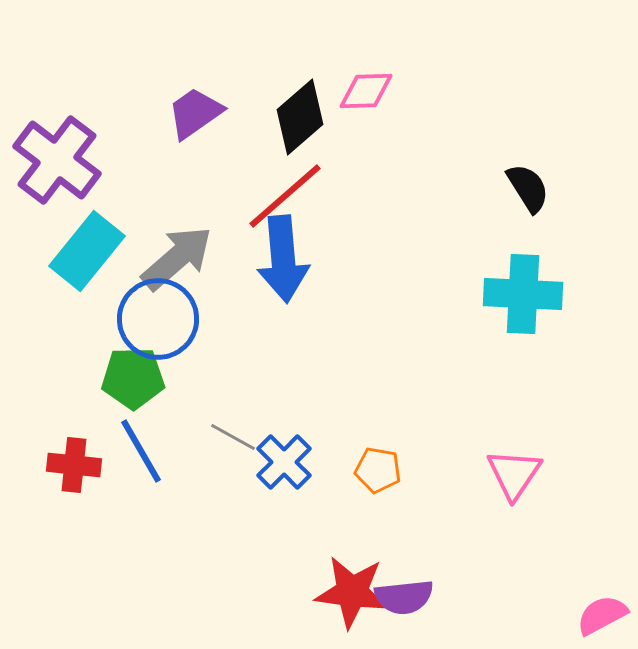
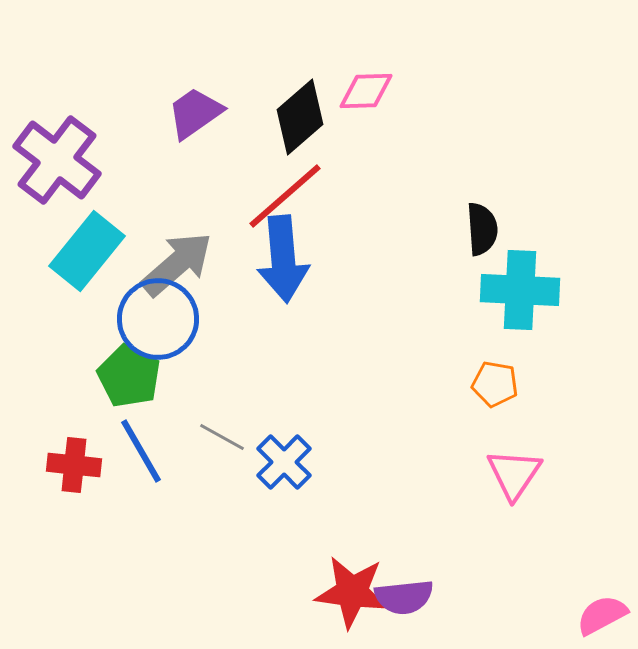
black semicircle: moved 46 px left, 41 px down; rotated 28 degrees clockwise
gray arrow: moved 6 px down
cyan cross: moved 3 px left, 4 px up
green pentagon: moved 4 px left, 2 px up; rotated 28 degrees clockwise
gray line: moved 11 px left
orange pentagon: moved 117 px right, 86 px up
